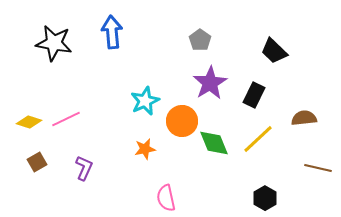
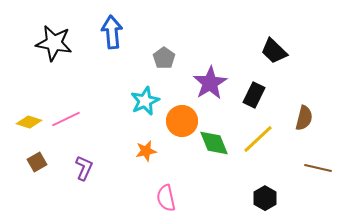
gray pentagon: moved 36 px left, 18 px down
brown semicircle: rotated 110 degrees clockwise
orange star: moved 1 px right, 2 px down
